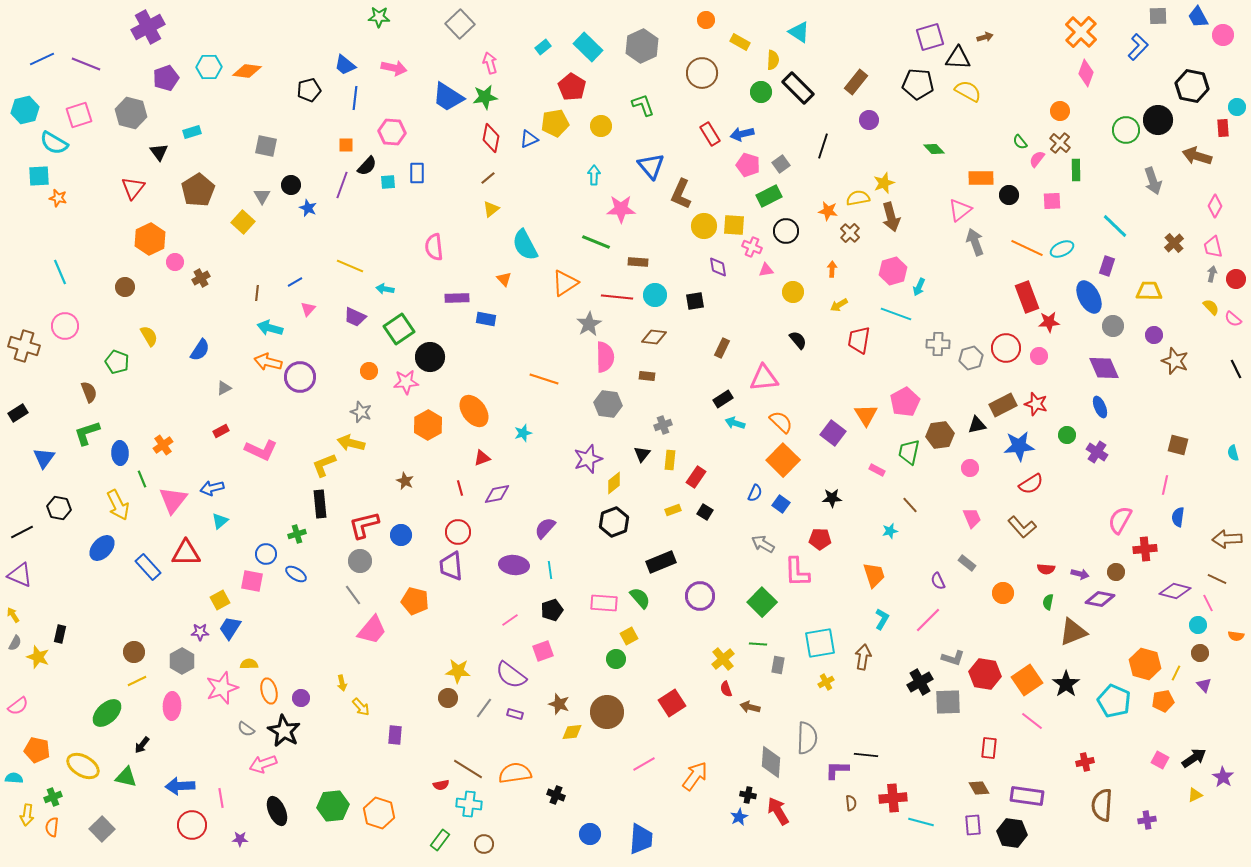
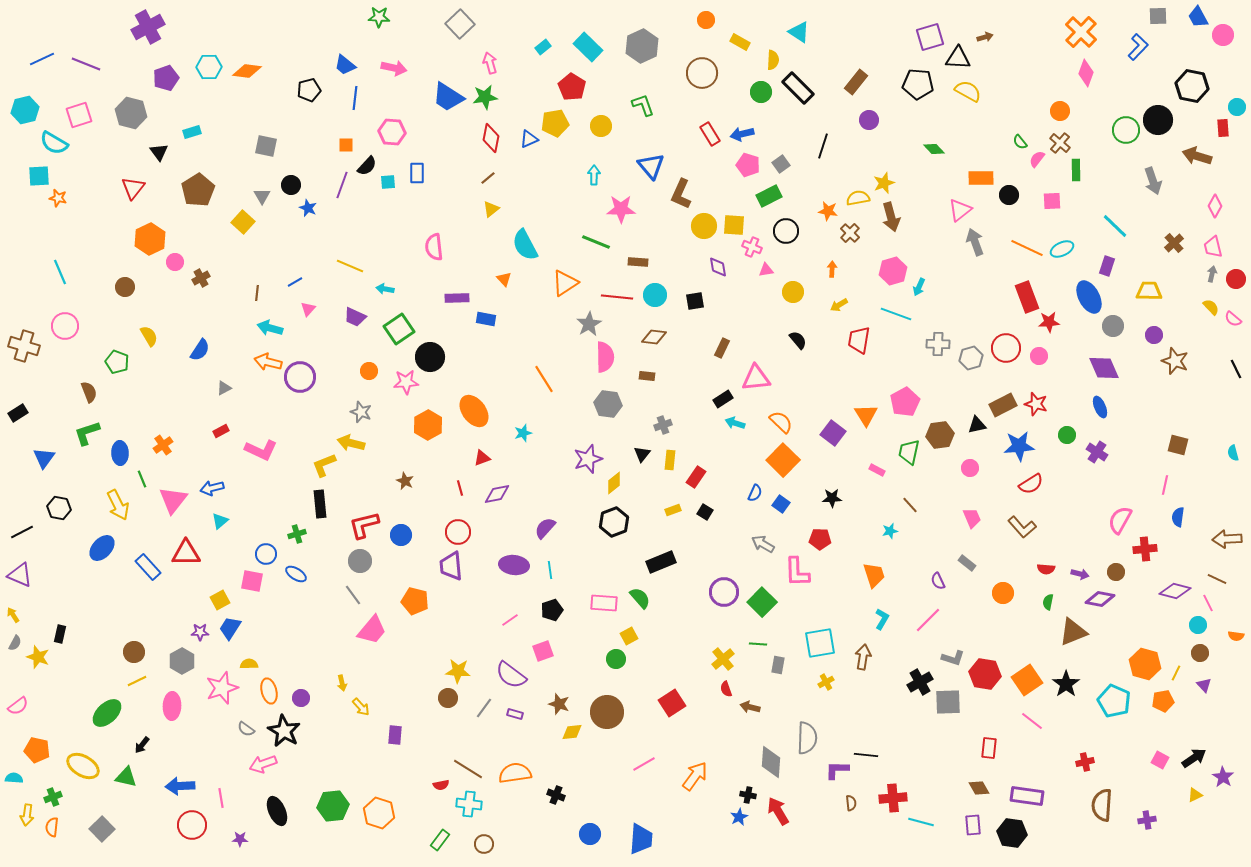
pink triangle at (764, 378): moved 8 px left
orange line at (544, 379): rotated 40 degrees clockwise
purple circle at (700, 596): moved 24 px right, 4 px up
